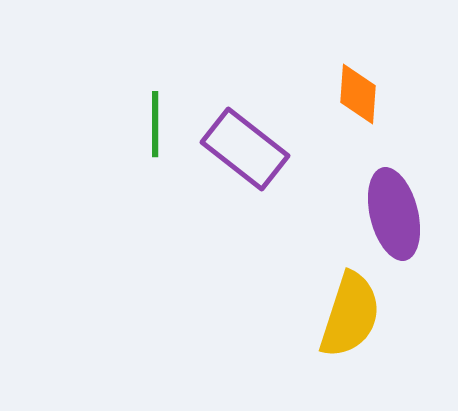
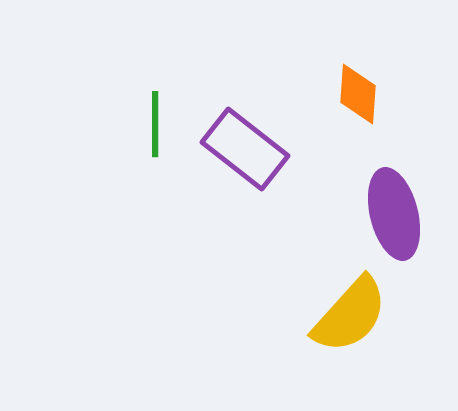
yellow semicircle: rotated 24 degrees clockwise
